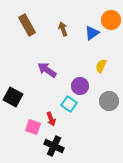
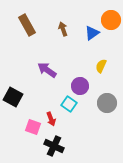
gray circle: moved 2 px left, 2 px down
